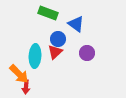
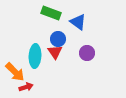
green rectangle: moved 3 px right
blue triangle: moved 2 px right, 2 px up
red triangle: rotated 21 degrees counterclockwise
orange arrow: moved 4 px left, 2 px up
red arrow: rotated 112 degrees counterclockwise
